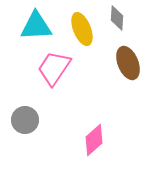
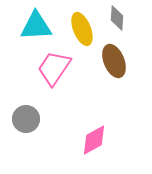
brown ellipse: moved 14 px left, 2 px up
gray circle: moved 1 px right, 1 px up
pink diamond: rotated 12 degrees clockwise
